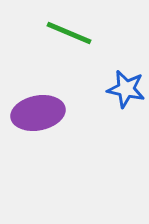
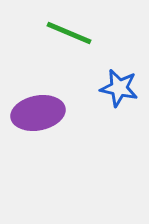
blue star: moved 7 px left, 1 px up
